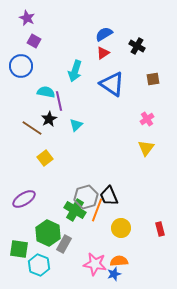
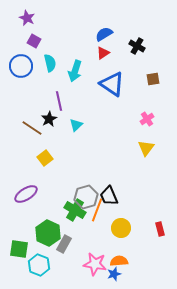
cyan semicircle: moved 4 px right, 29 px up; rotated 66 degrees clockwise
purple ellipse: moved 2 px right, 5 px up
